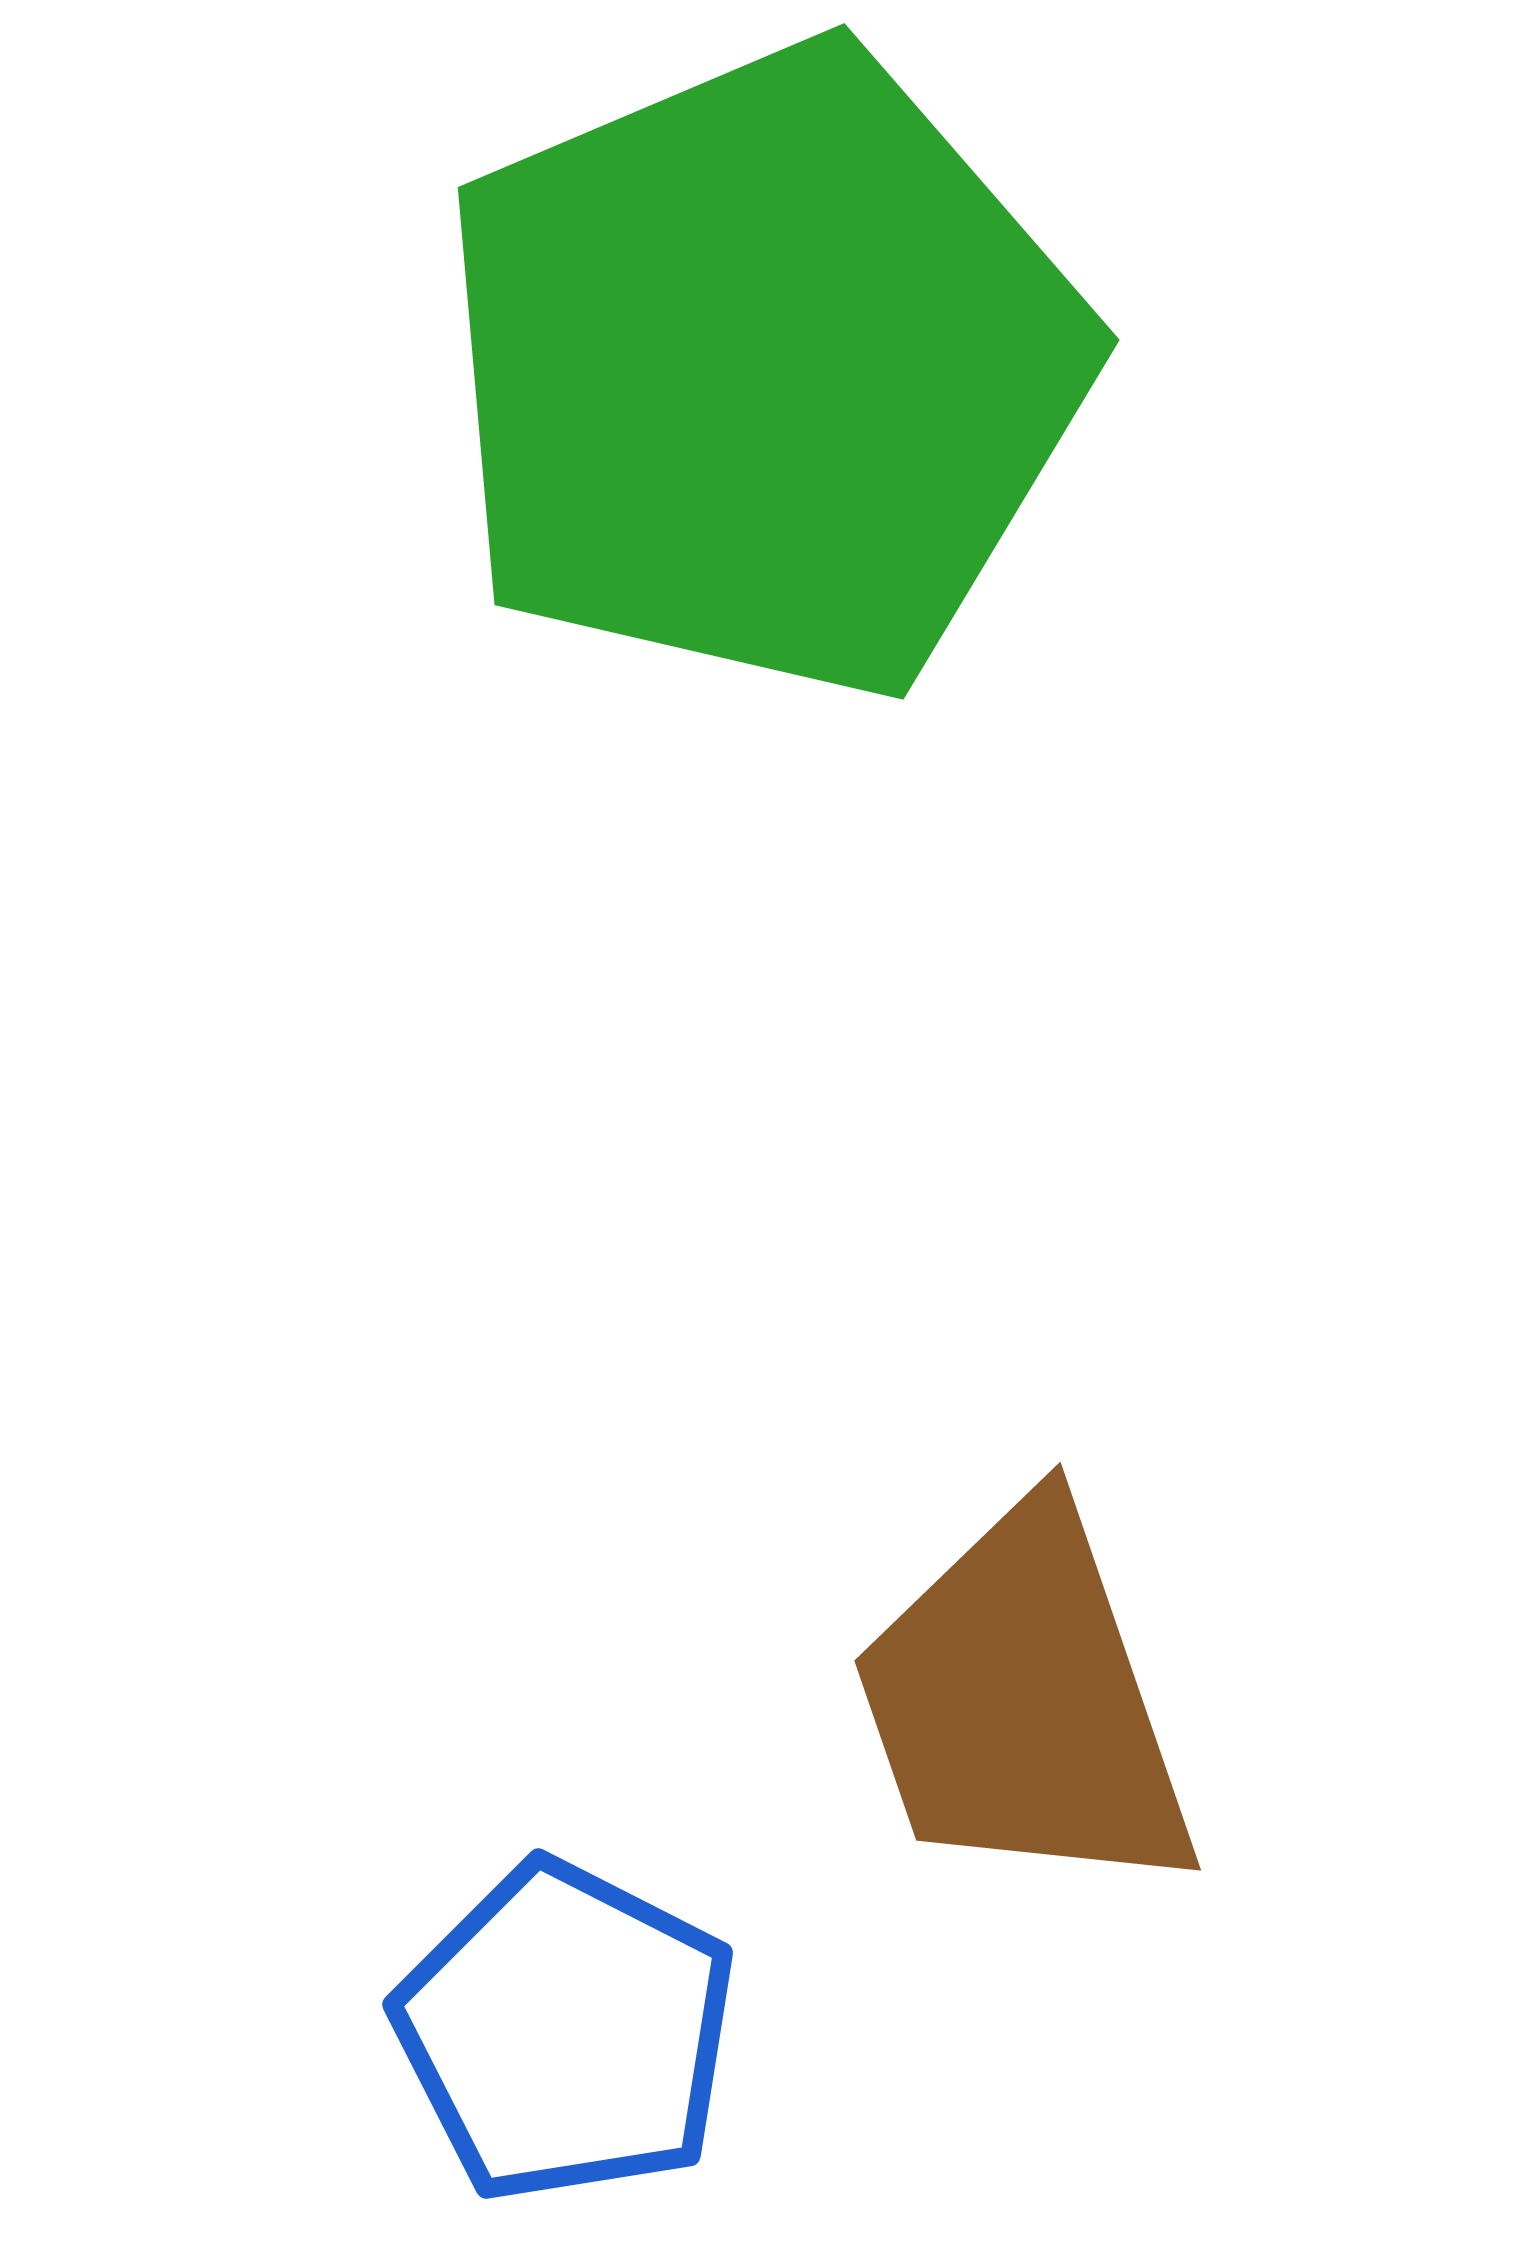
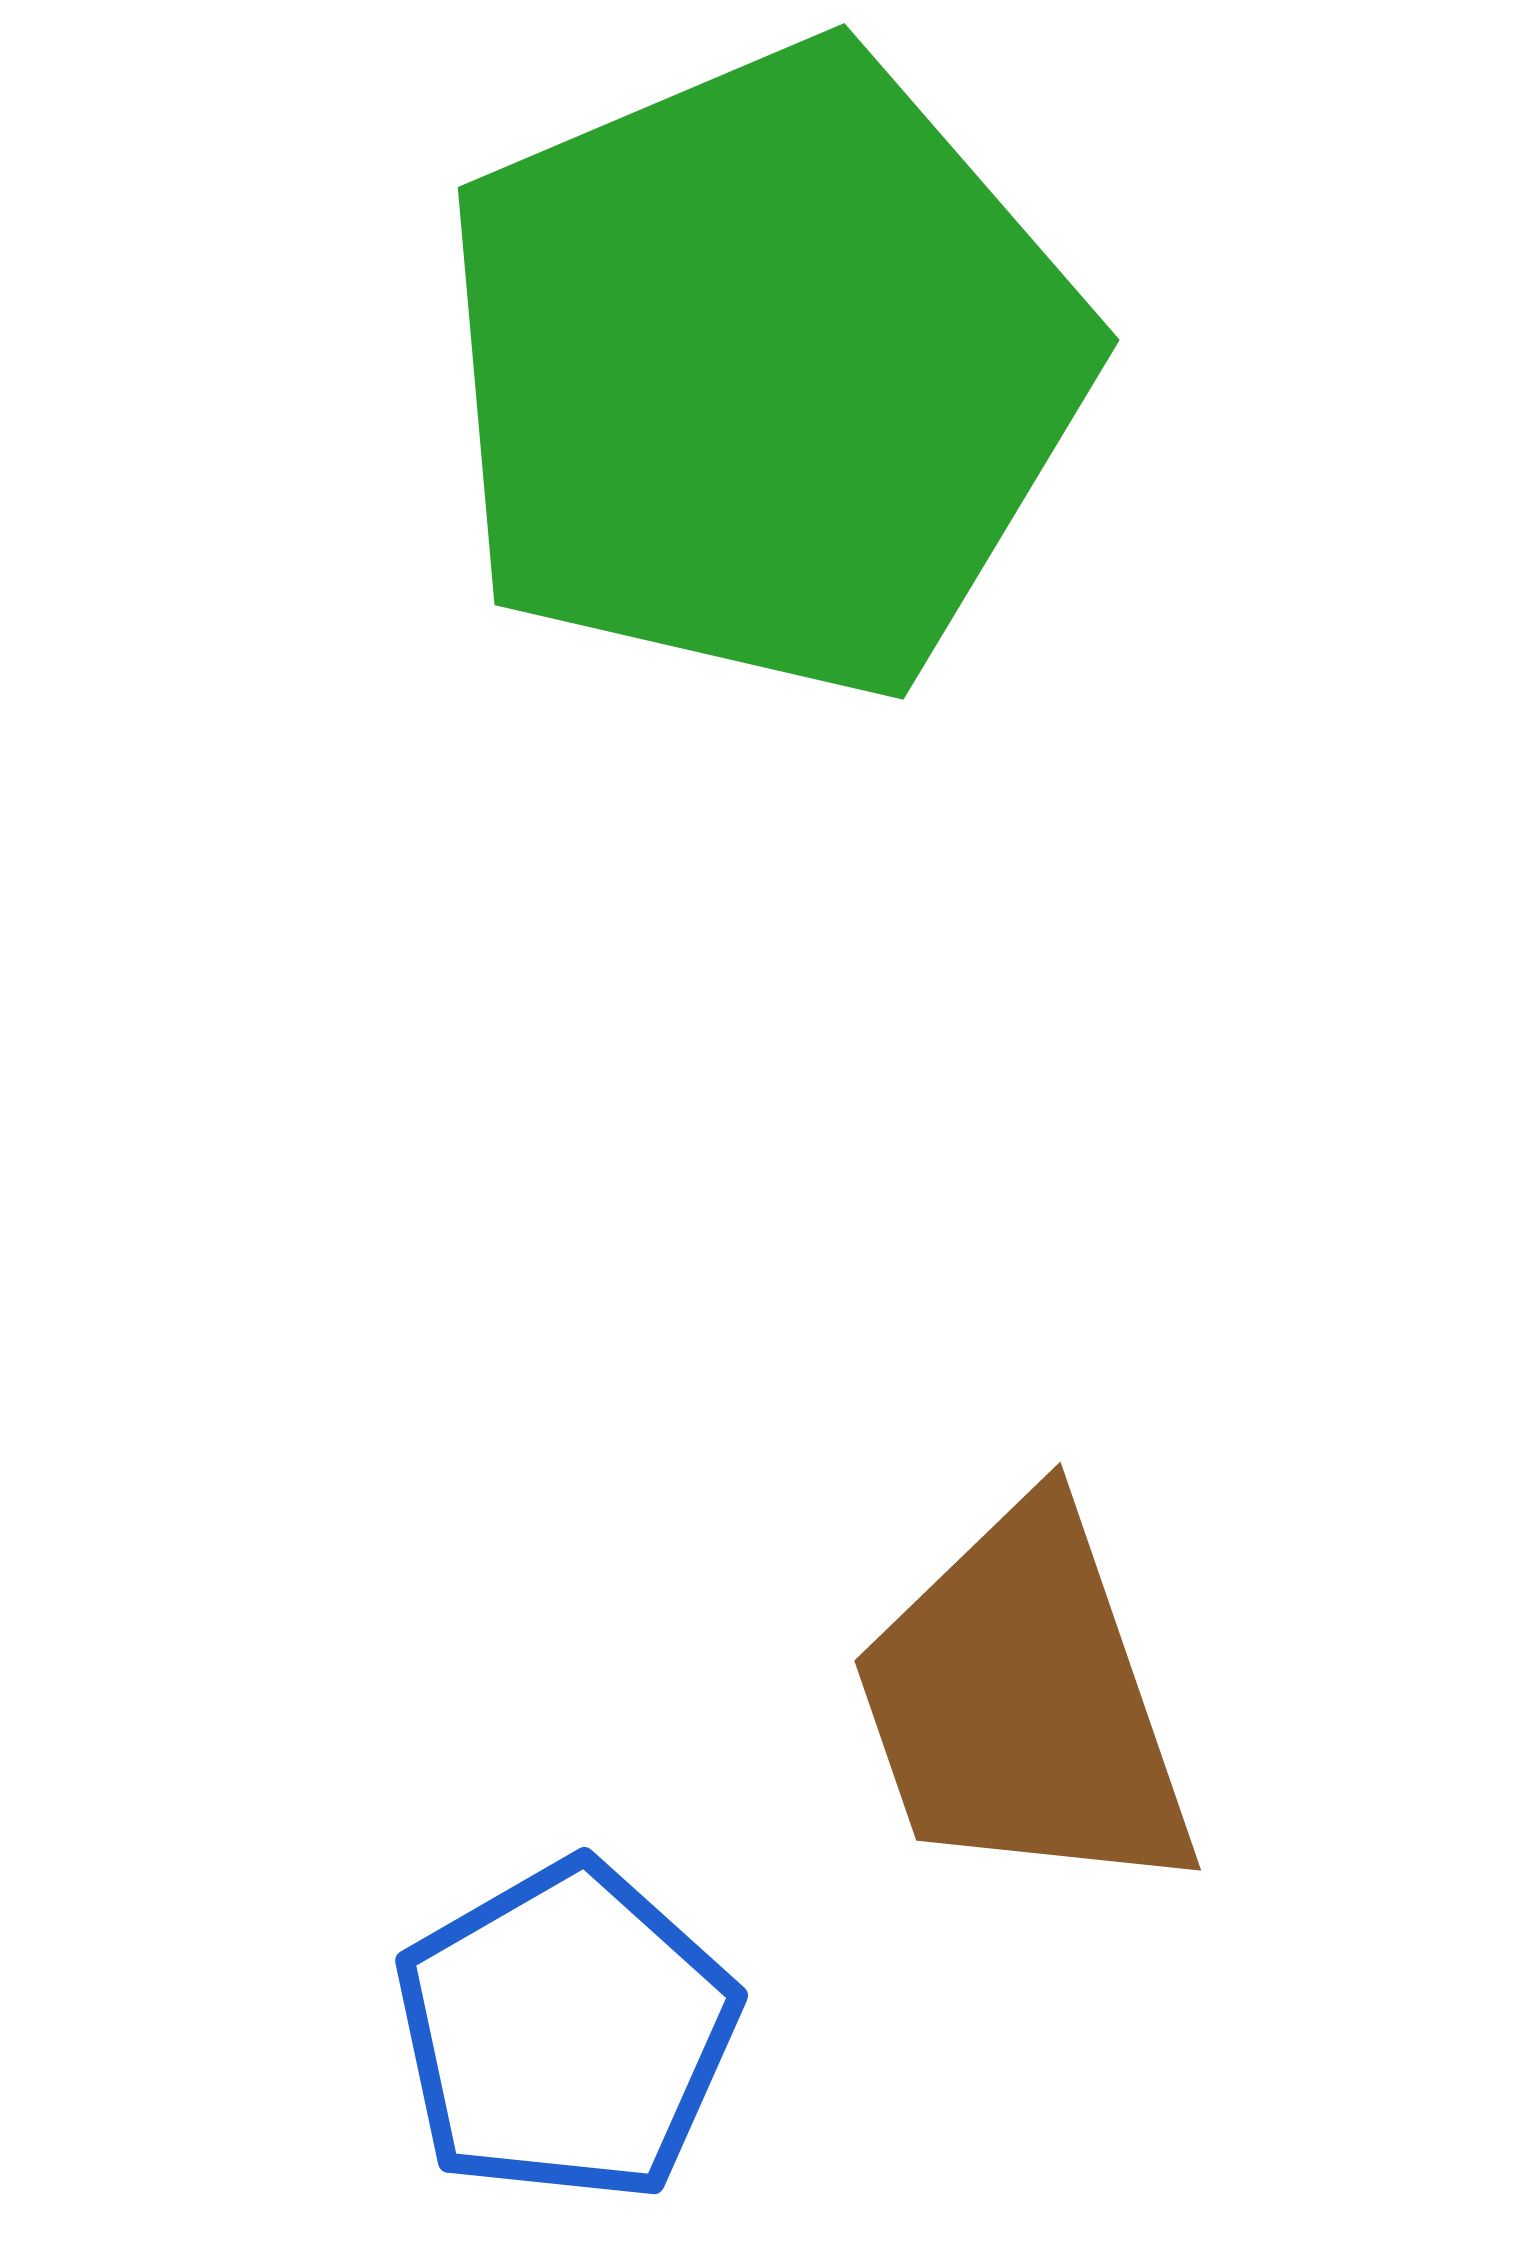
blue pentagon: rotated 15 degrees clockwise
